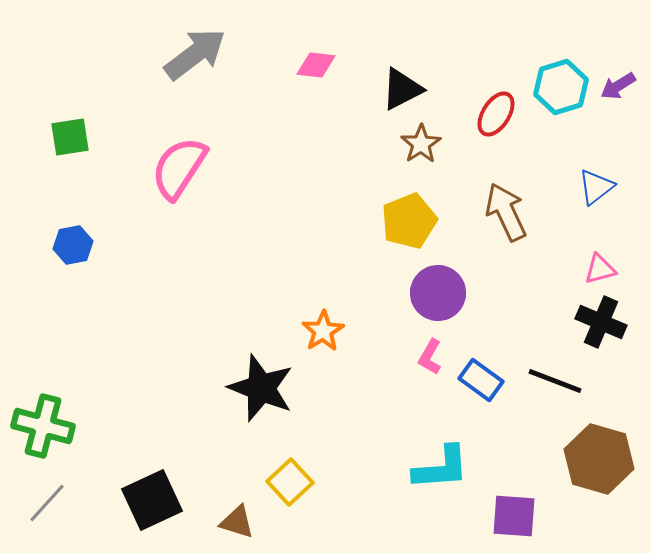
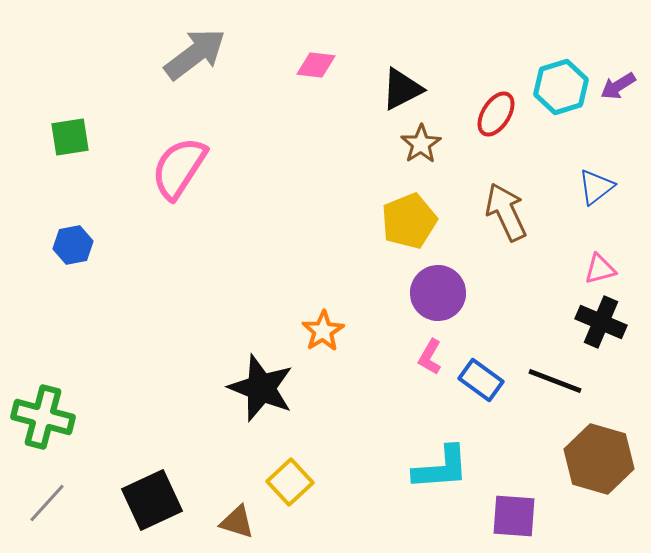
green cross: moved 9 px up
